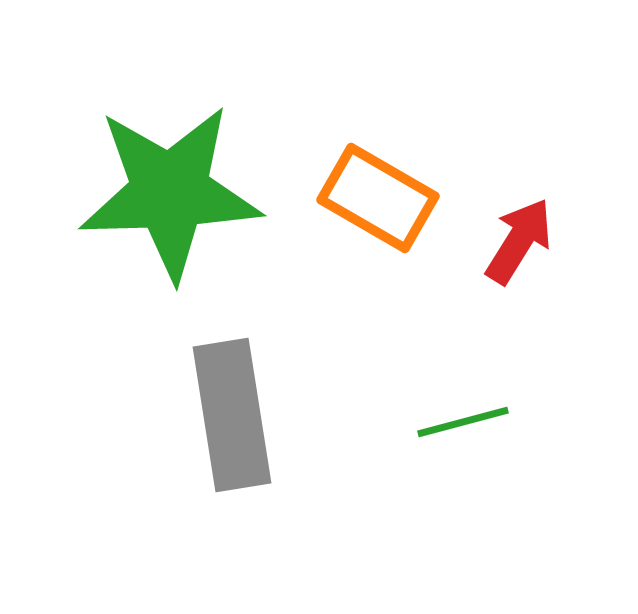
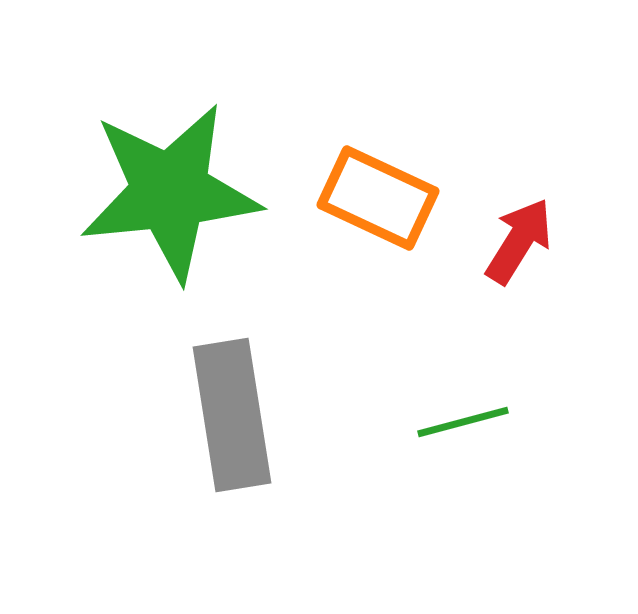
green star: rotated 4 degrees counterclockwise
orange rectangle: rotated 5 degrees counterclockwise
